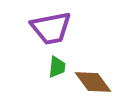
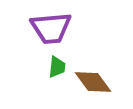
purple trapezoid: rotated 6 degrees clockwise
